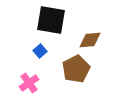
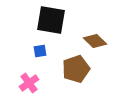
brown diamond: moved 5 px right, 1 px down; rotated 50 degrees clockwise
blue square: rotated 32 degrees clockwise
brown pentagon: rotated 8 degrees clockwise
